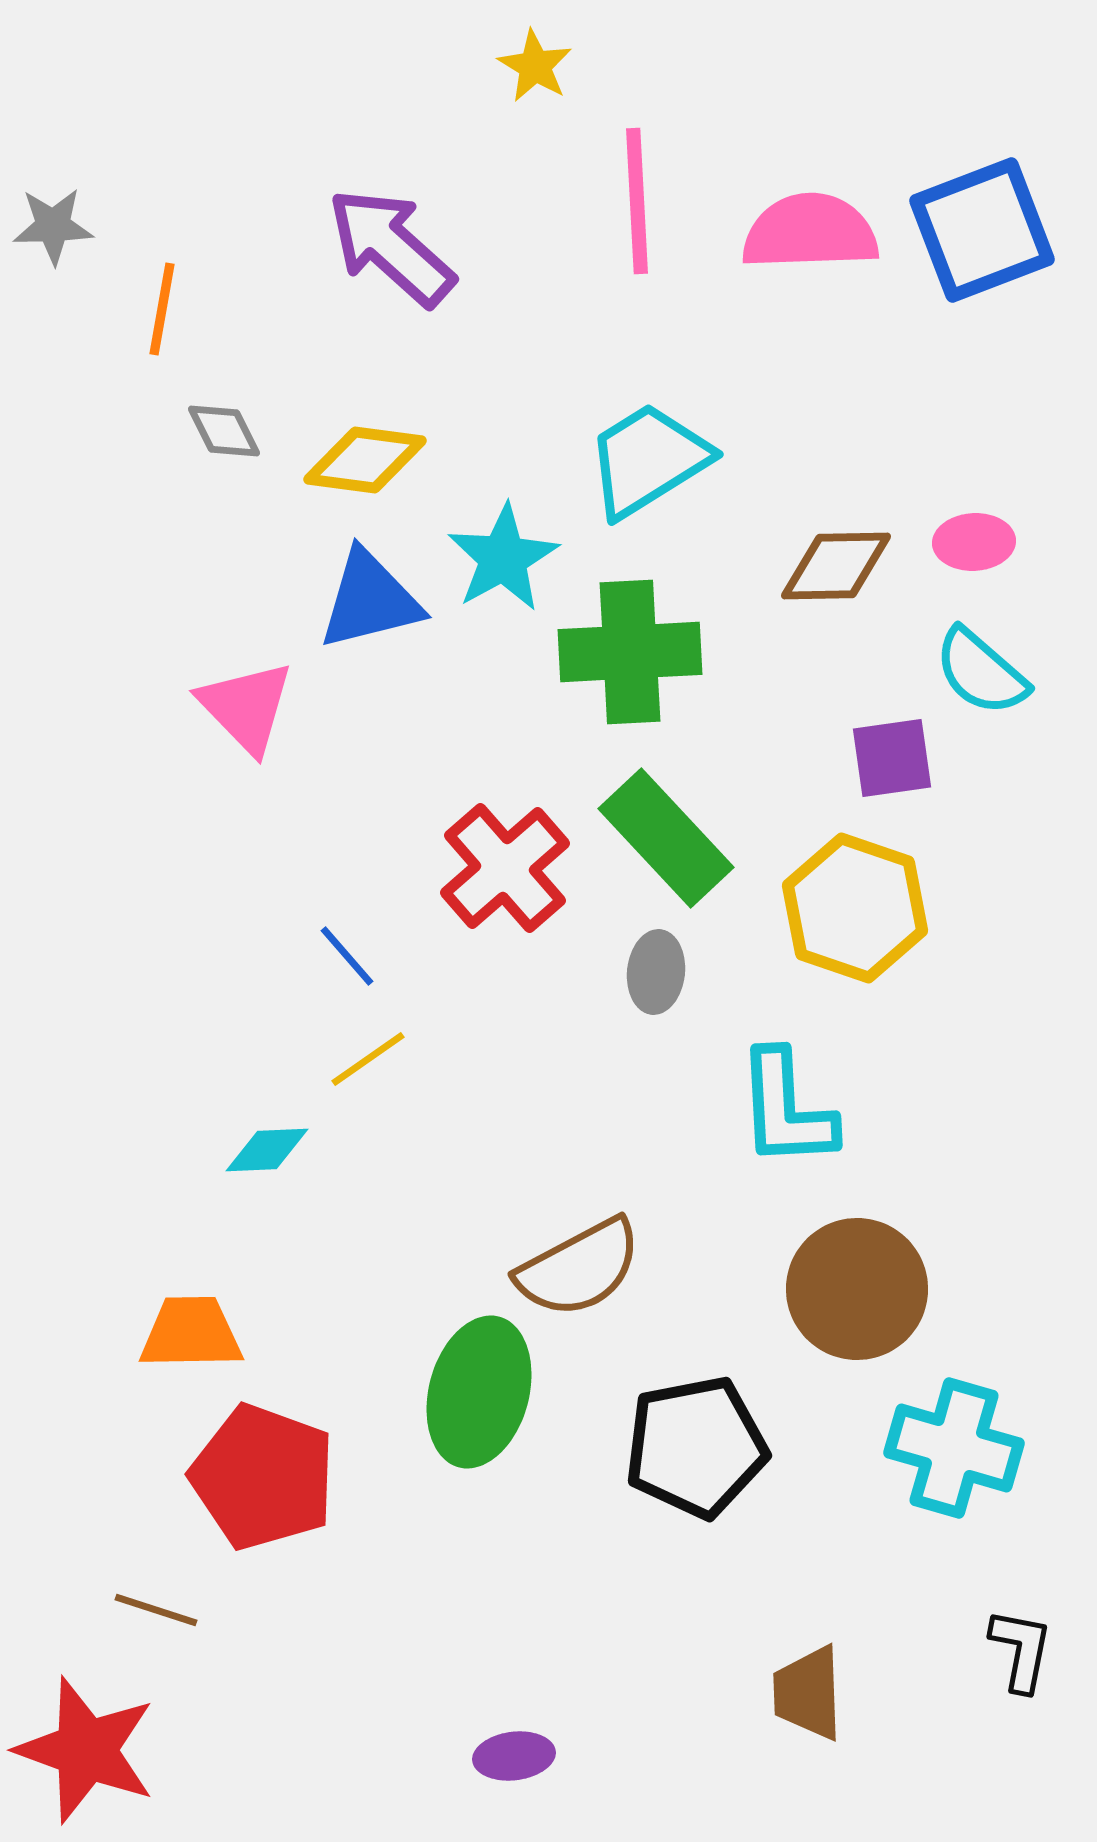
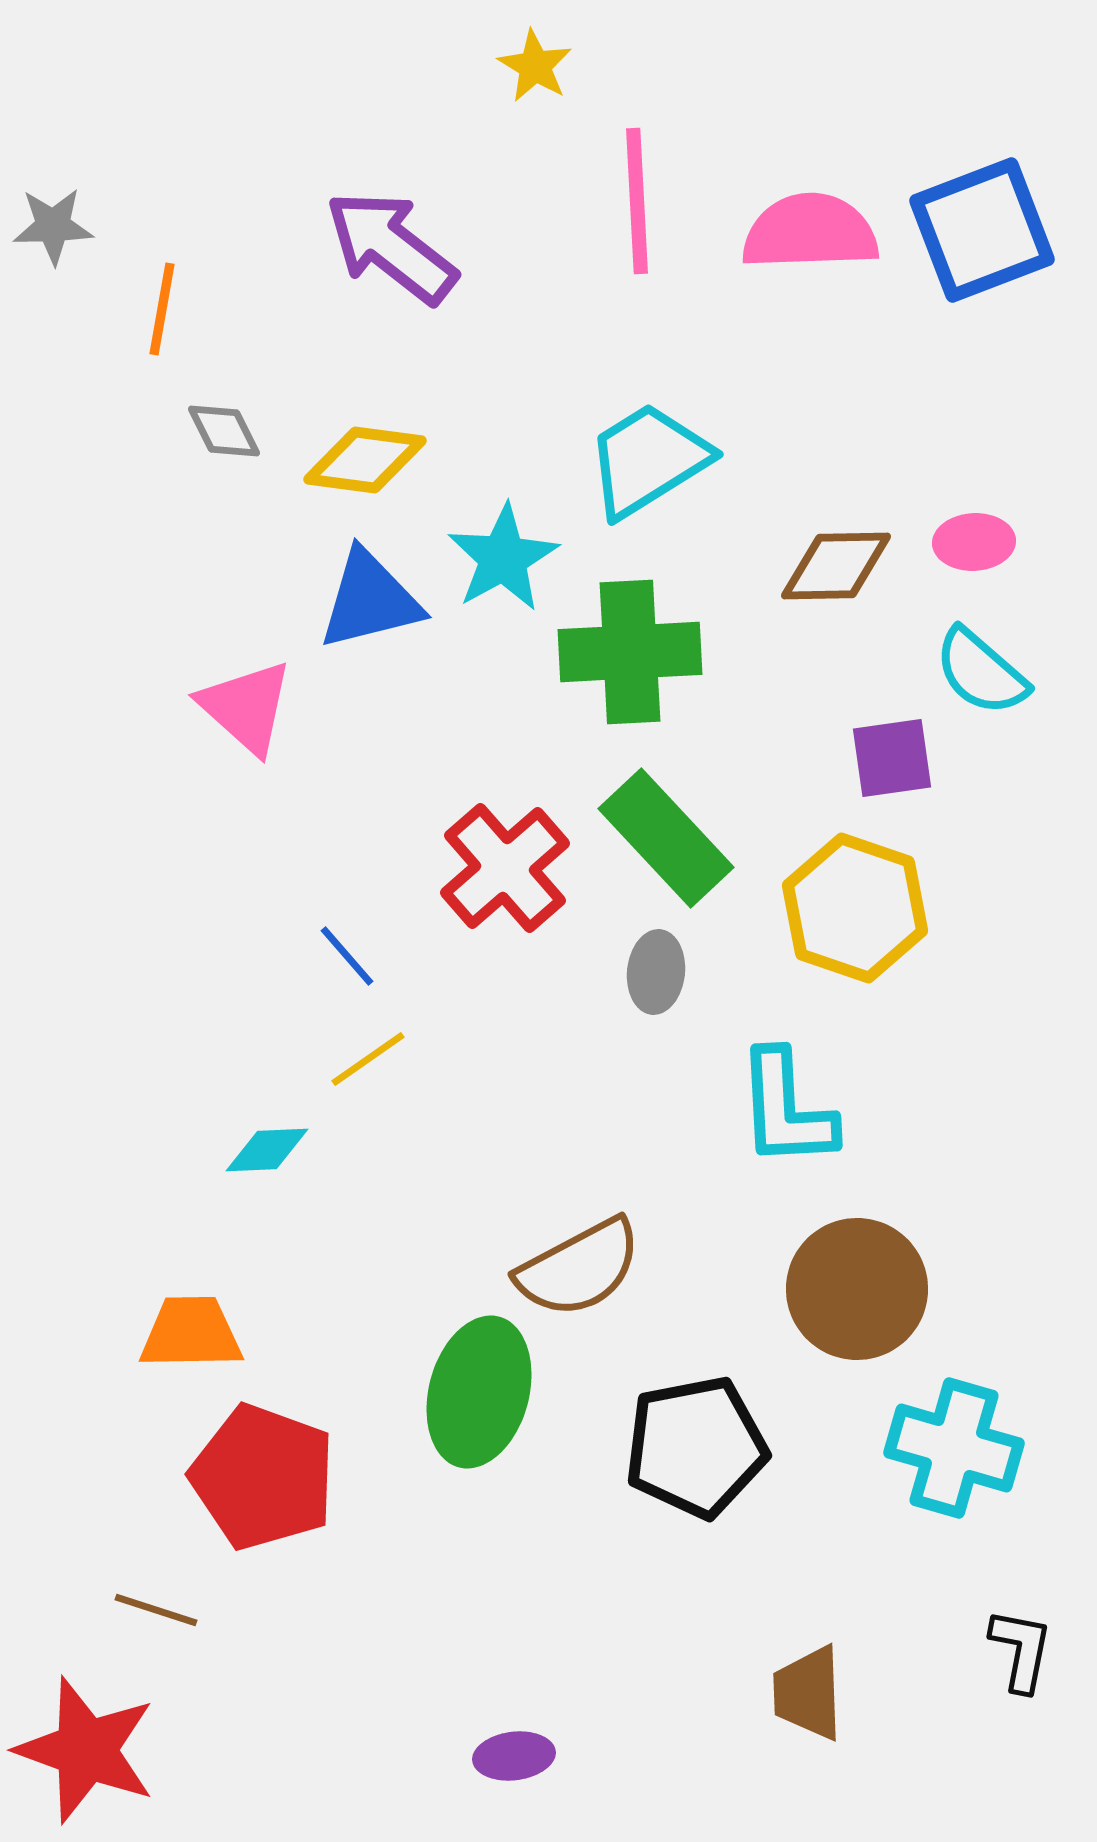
purple arrow: rotated 4 degrees counterclockwise
pink triangle: rotated 4 degrees counterclockwise
